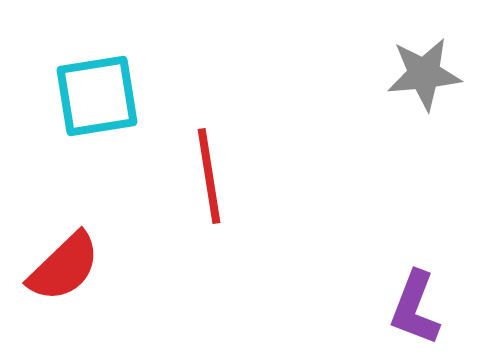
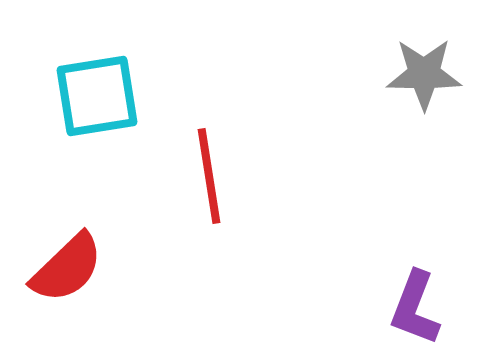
gray star: rotated 6 degrees clockwise
red semicircle: moved 3 px right, 1 px down
